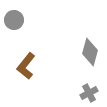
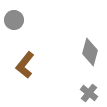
brown L-shape: moved 1 px left, 1 px up
gray cross: rotated 24 degrees counterclockwise
